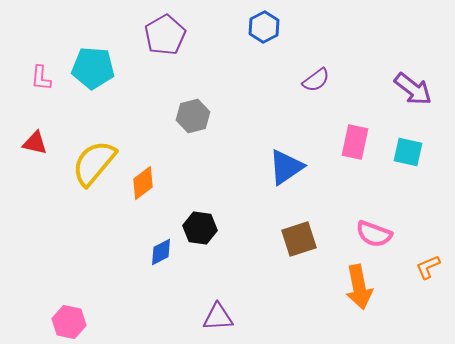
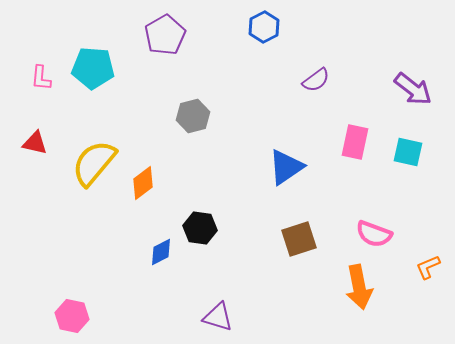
purple triangle: rotated 20 degrees clockwise
pink hexagon: moved 3 px right, 6 px up
